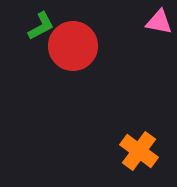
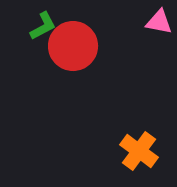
green L-shape: moved 2 px right
